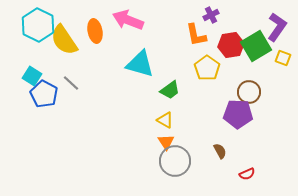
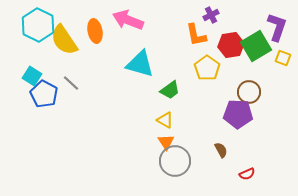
purple L-shape: rotated 16 degrees counterclockwise
brown semicircle: moved 1 px right, 1 px up
